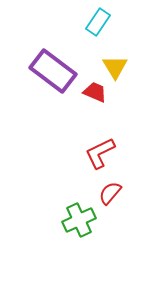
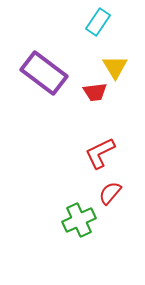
purple rectangle: moved 9 px left, 2 px down
red trapezoid: rotated 150 degrees clockwise
